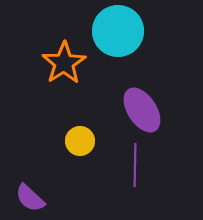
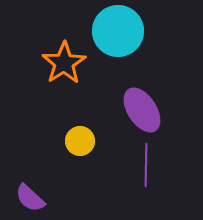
purple line: moved 11 px right
